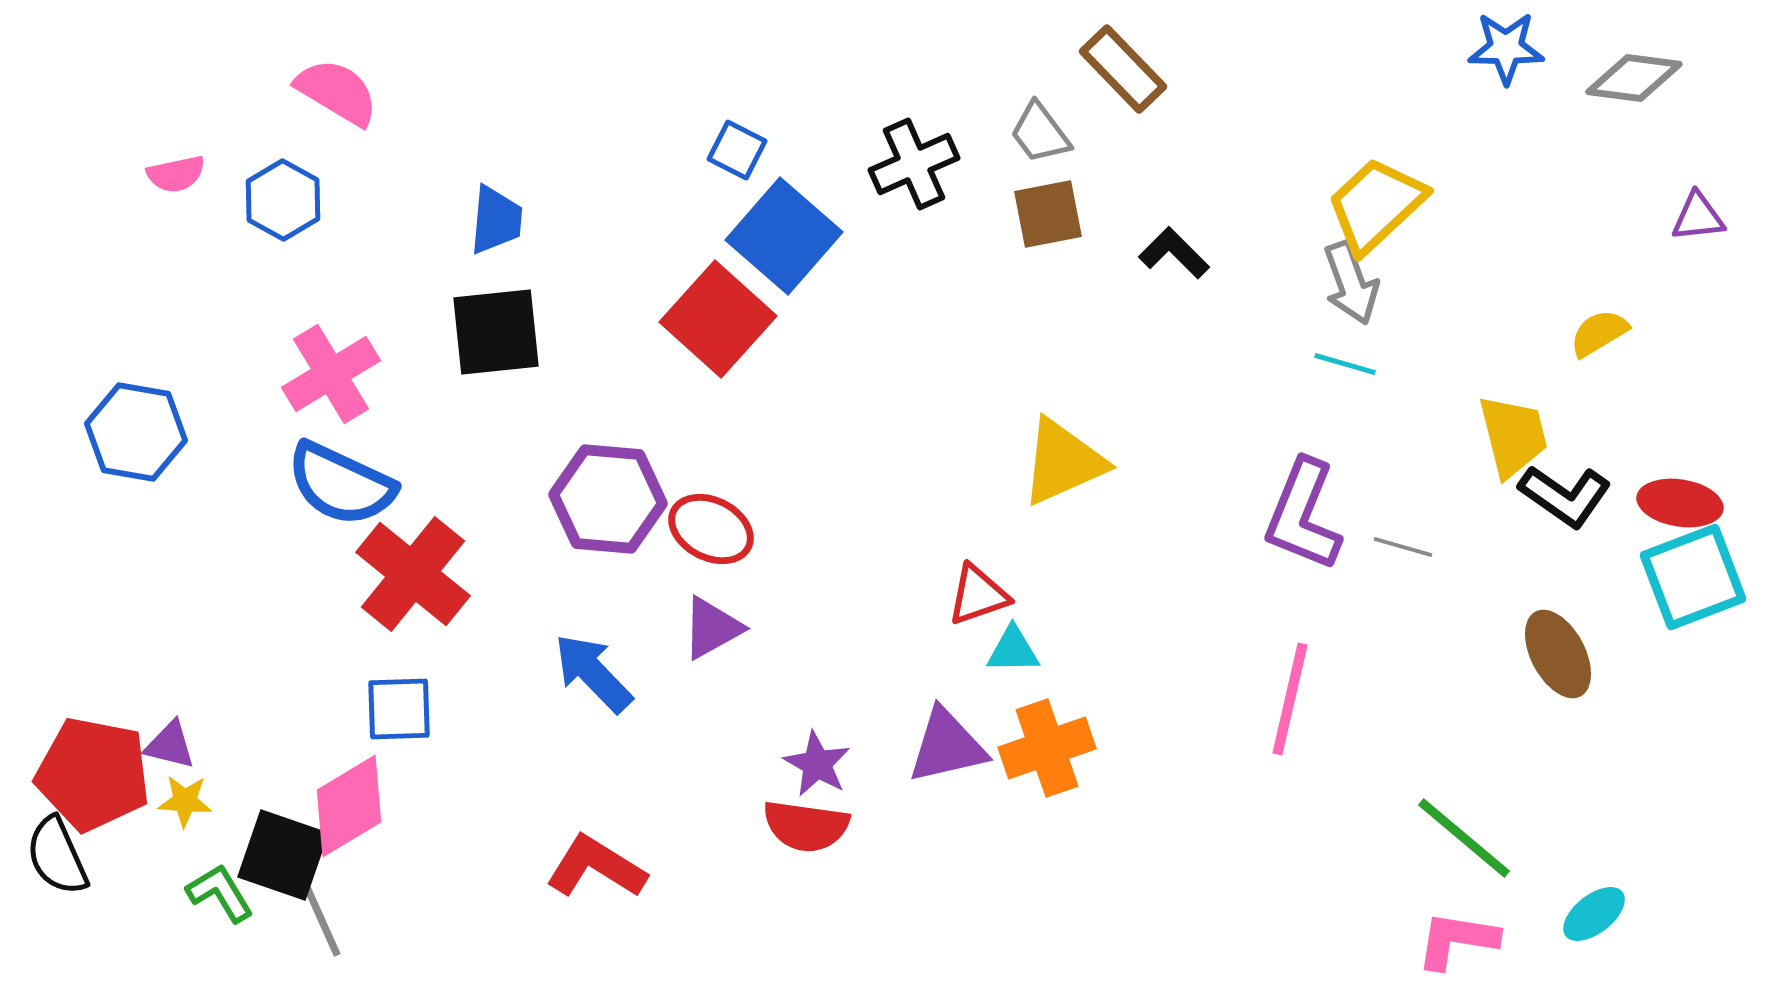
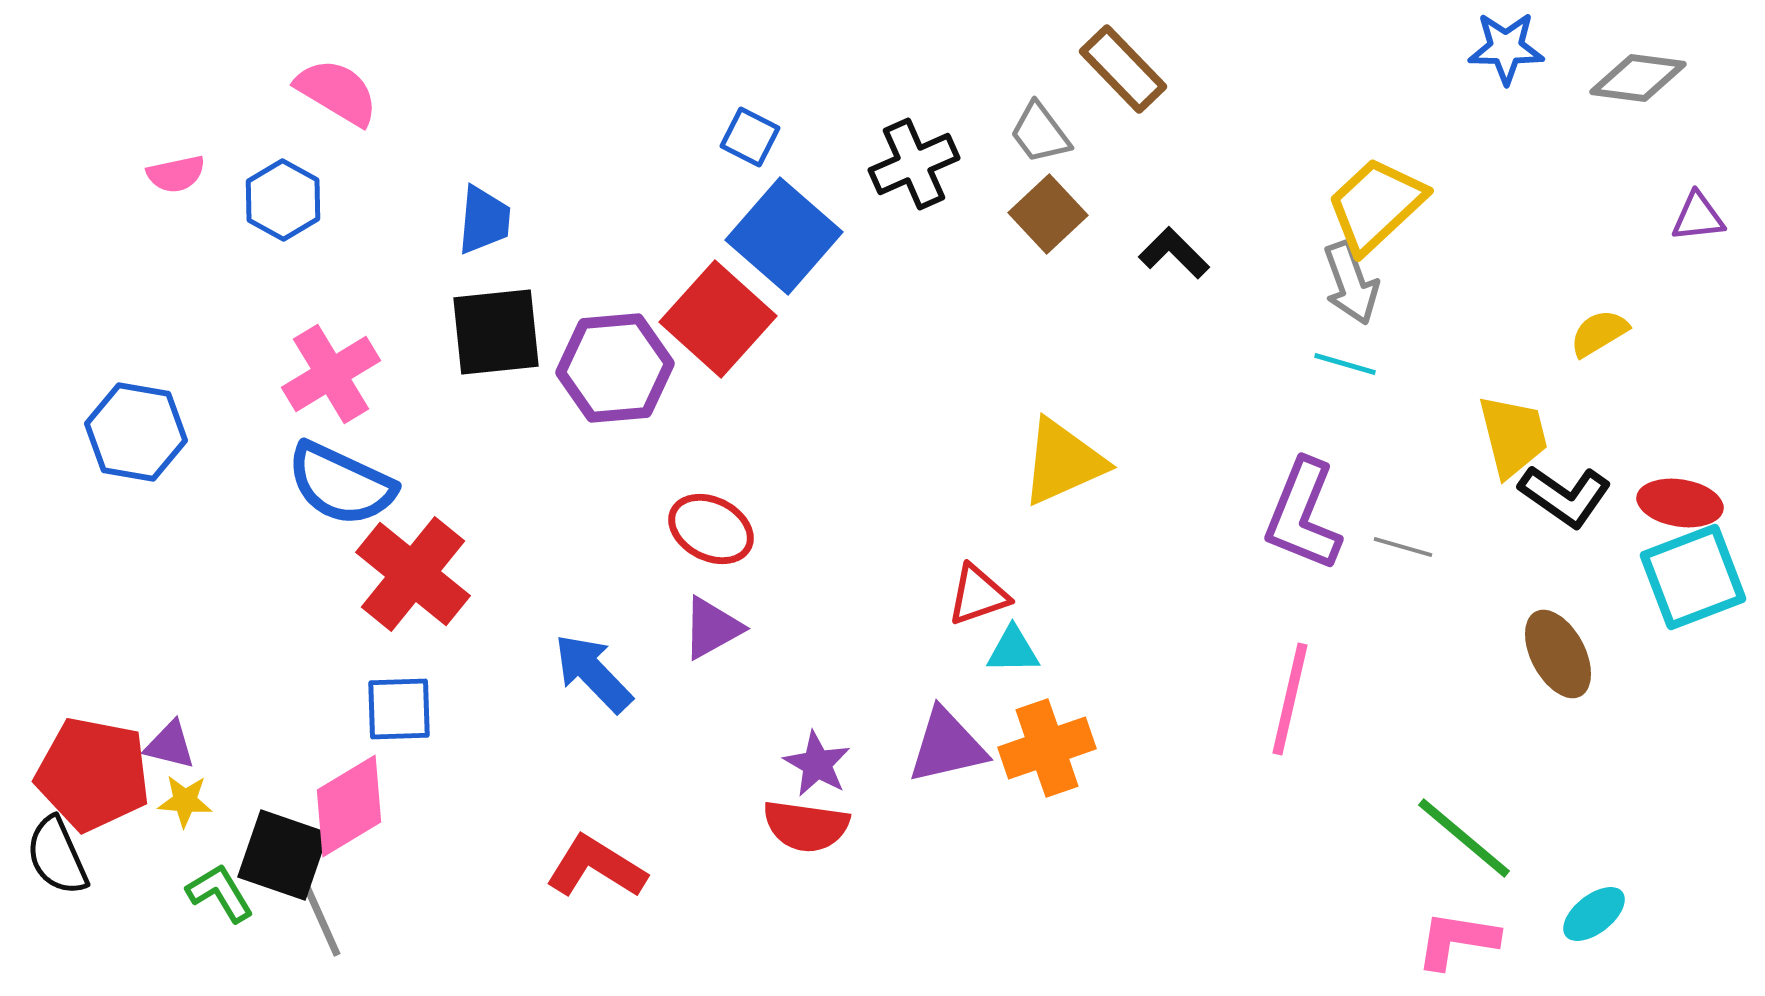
gray diamond at (1634, 78): moved 4 px right
blue square at (737, 150): moved 13 px right, 13 px up
brown square at (1048, 214): rotated 32 degrees counterclockwise
blue trapezoid at (496, 220): moved 12 px left
purple hexagon at (608, 499): moved 7 px right, 131 px up; rotated 10 degrees counterclockwise
